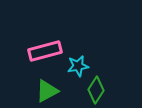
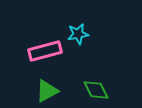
cyan star: moved 32 px up
green diamond: rotated 60 degrees counterclockwise
